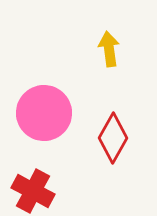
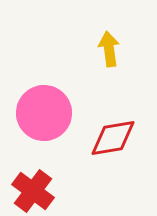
red diamond: rotated 51 degrees clockwise
red cross: rotated 9 degrees clockwise
